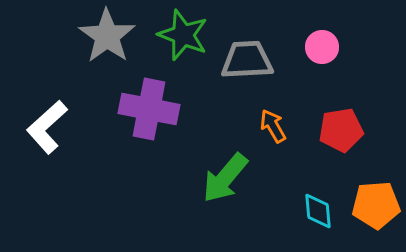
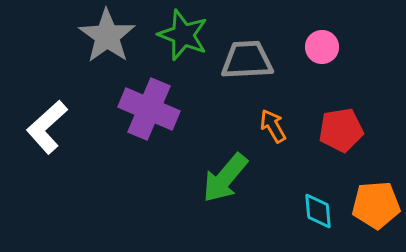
purple cross: rotated 12 degrees clockwise
